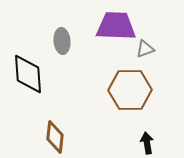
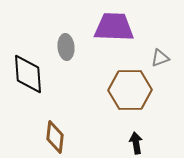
purple trapezoid: moved 2 px left, 1 px down
gray ellipse: moved 4 px right, 6 px down
gray triangle: moved 15 px right, 9 px down
black arrow: moved 11 px left
